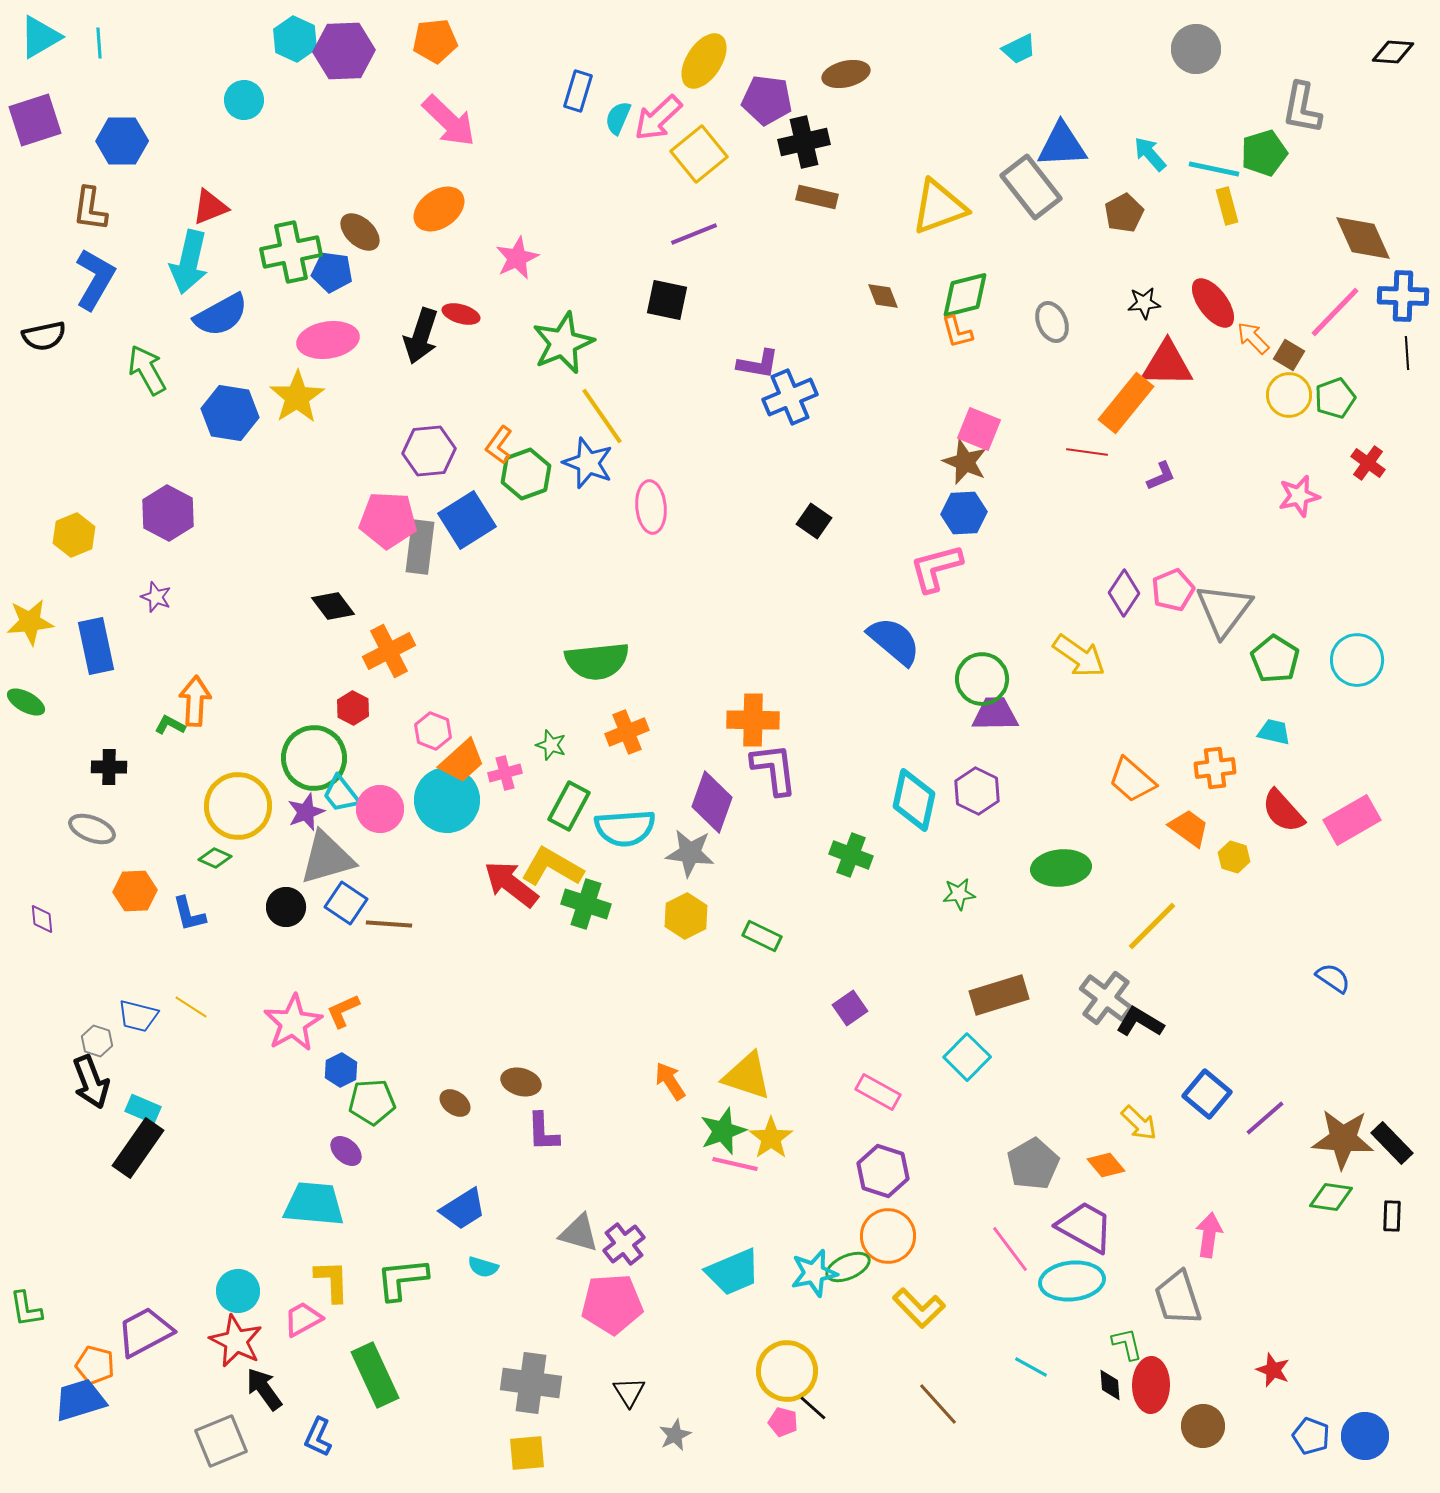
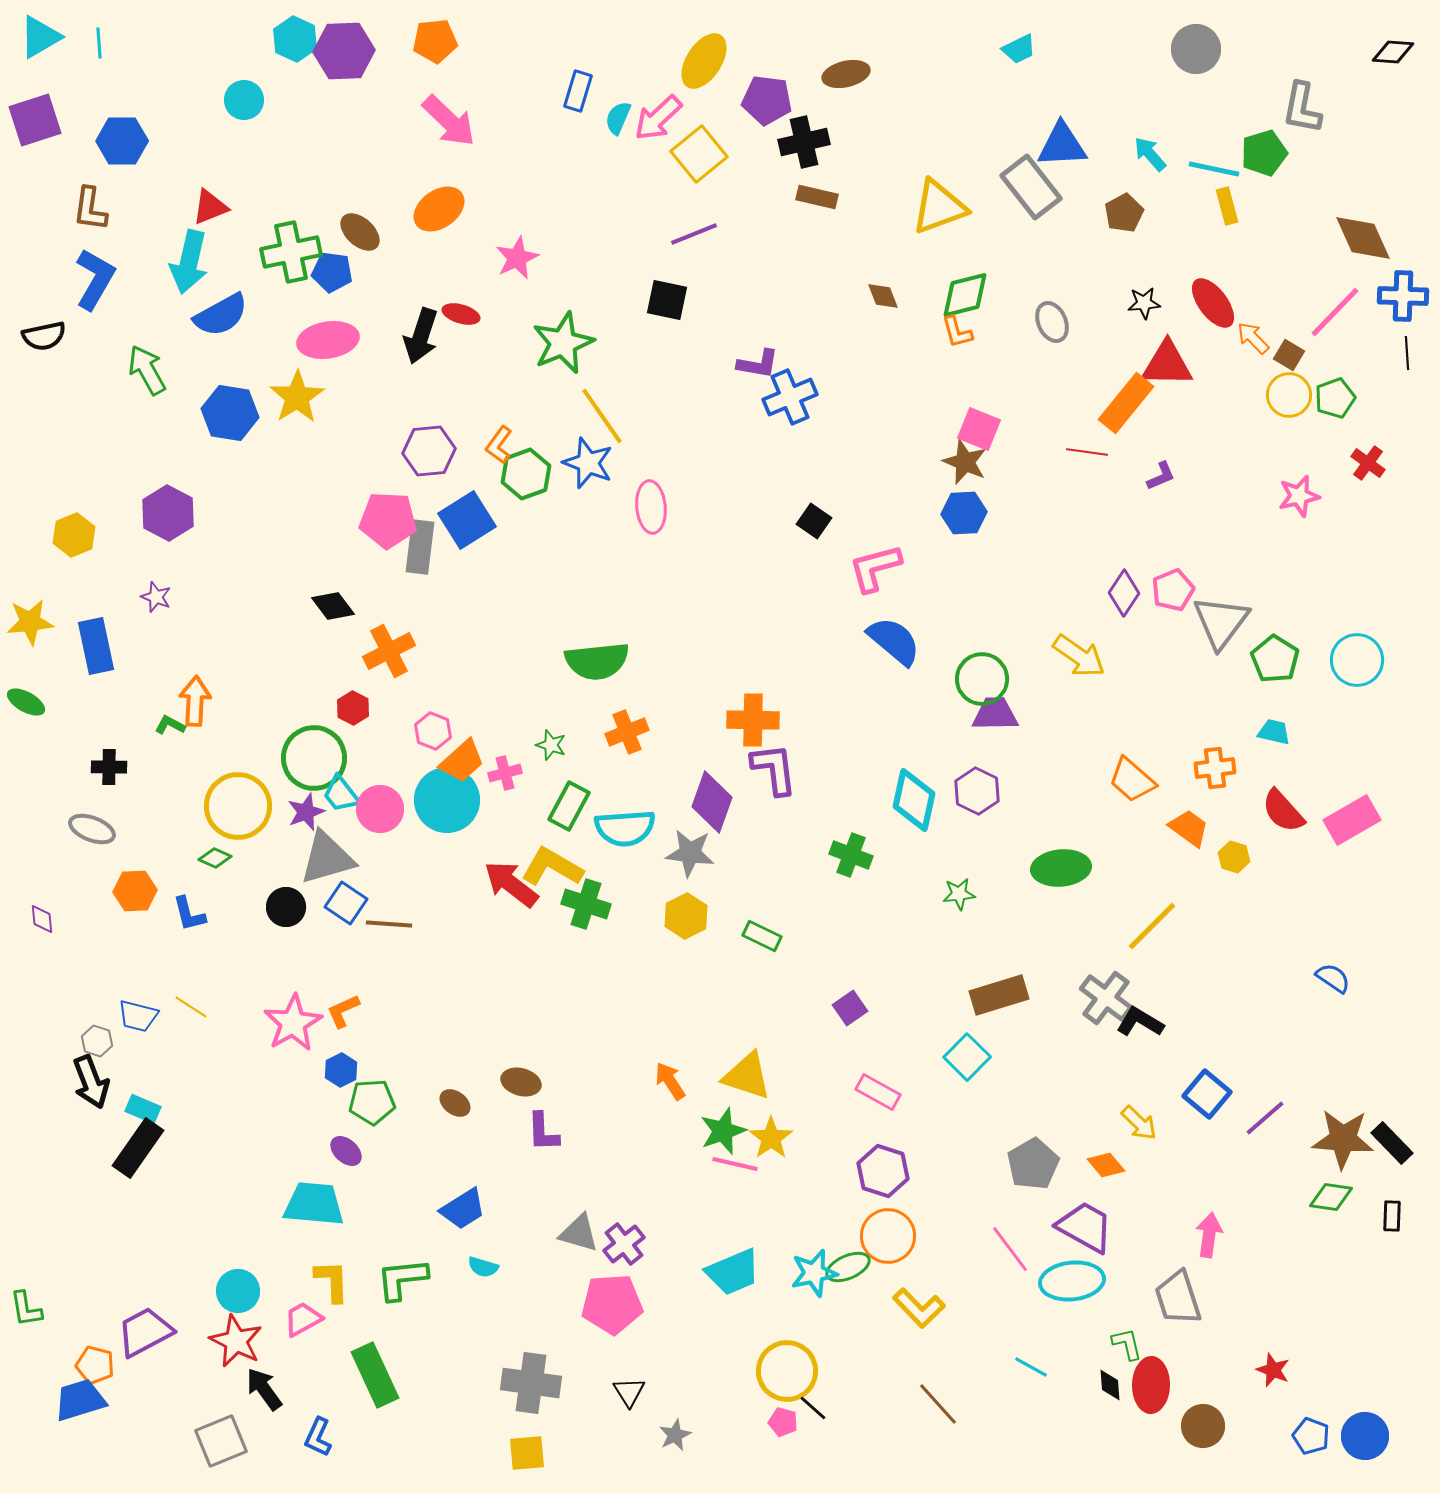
pink L-shape at (936, 568): moved 61 px left
gray triangle at (1224, 610): moved 3 px left, 12 px down
